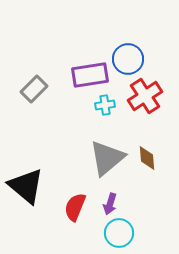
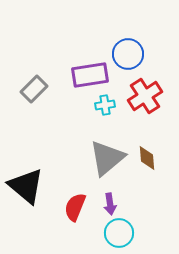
blue circle: moved 5 px up
purple arrow: rotated 25 degrees counterclockwise
